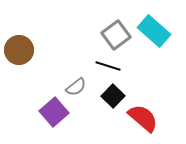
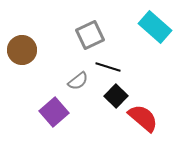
cyan rectangle: moved 1 px right, 4 px up
gray square: moved 26 px left; rotated 12 degrees clockwise
brown circle: moved 3 px right
black line: moved 1 px down
gray semicircle: moved 2 px right, 6 px up
black square: moved 3 px right
